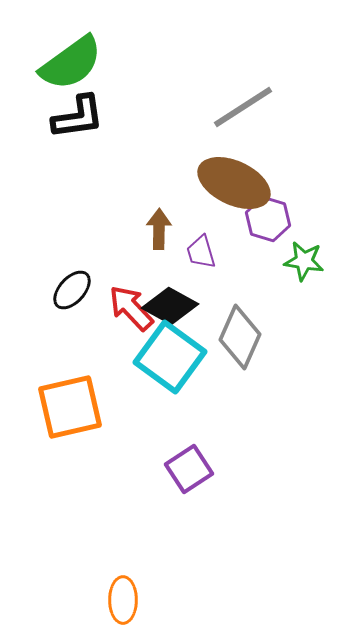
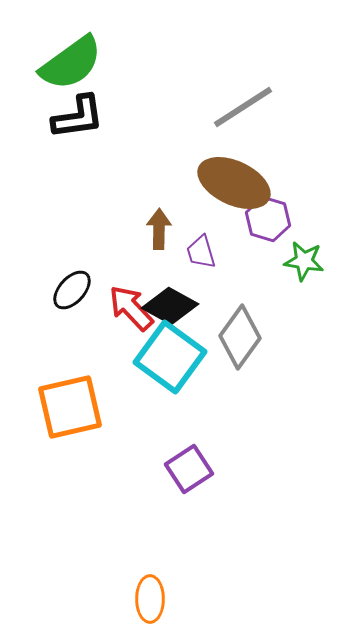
gray diamond: rotated 12 degrees clockwise
orange ellipse: moved 27 px right, 1 px up
